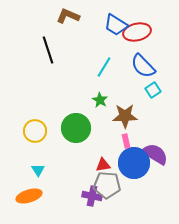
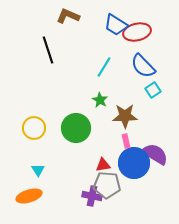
yellow circle: moved 1 px left, 3 px up
